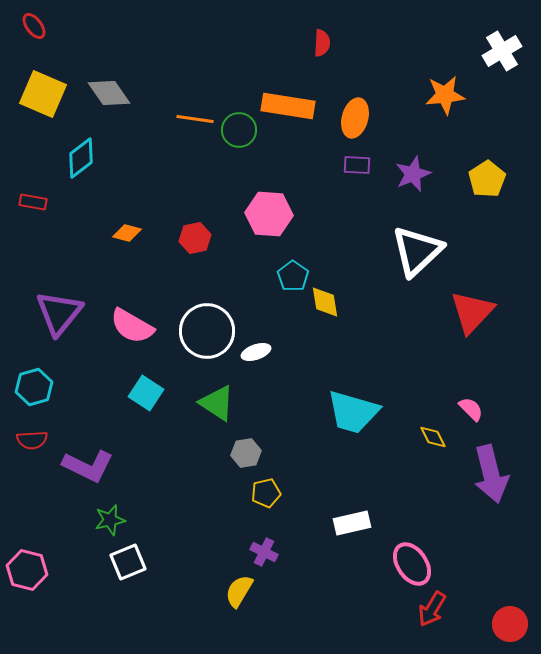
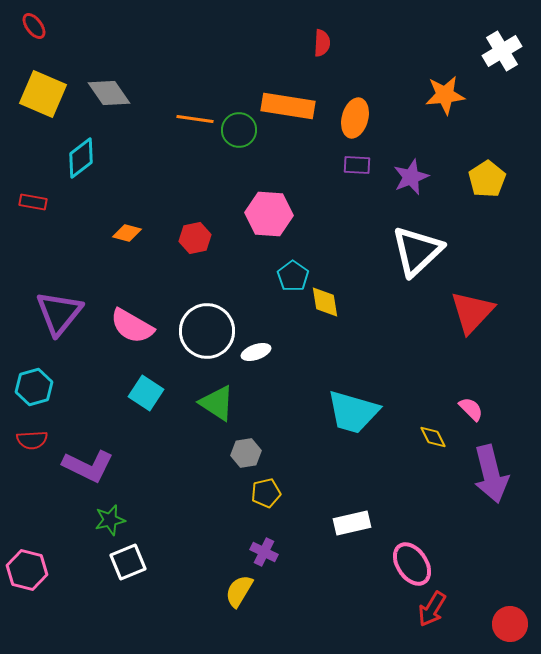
purple star at (413, 174): moved 2 px left, 3 px down
